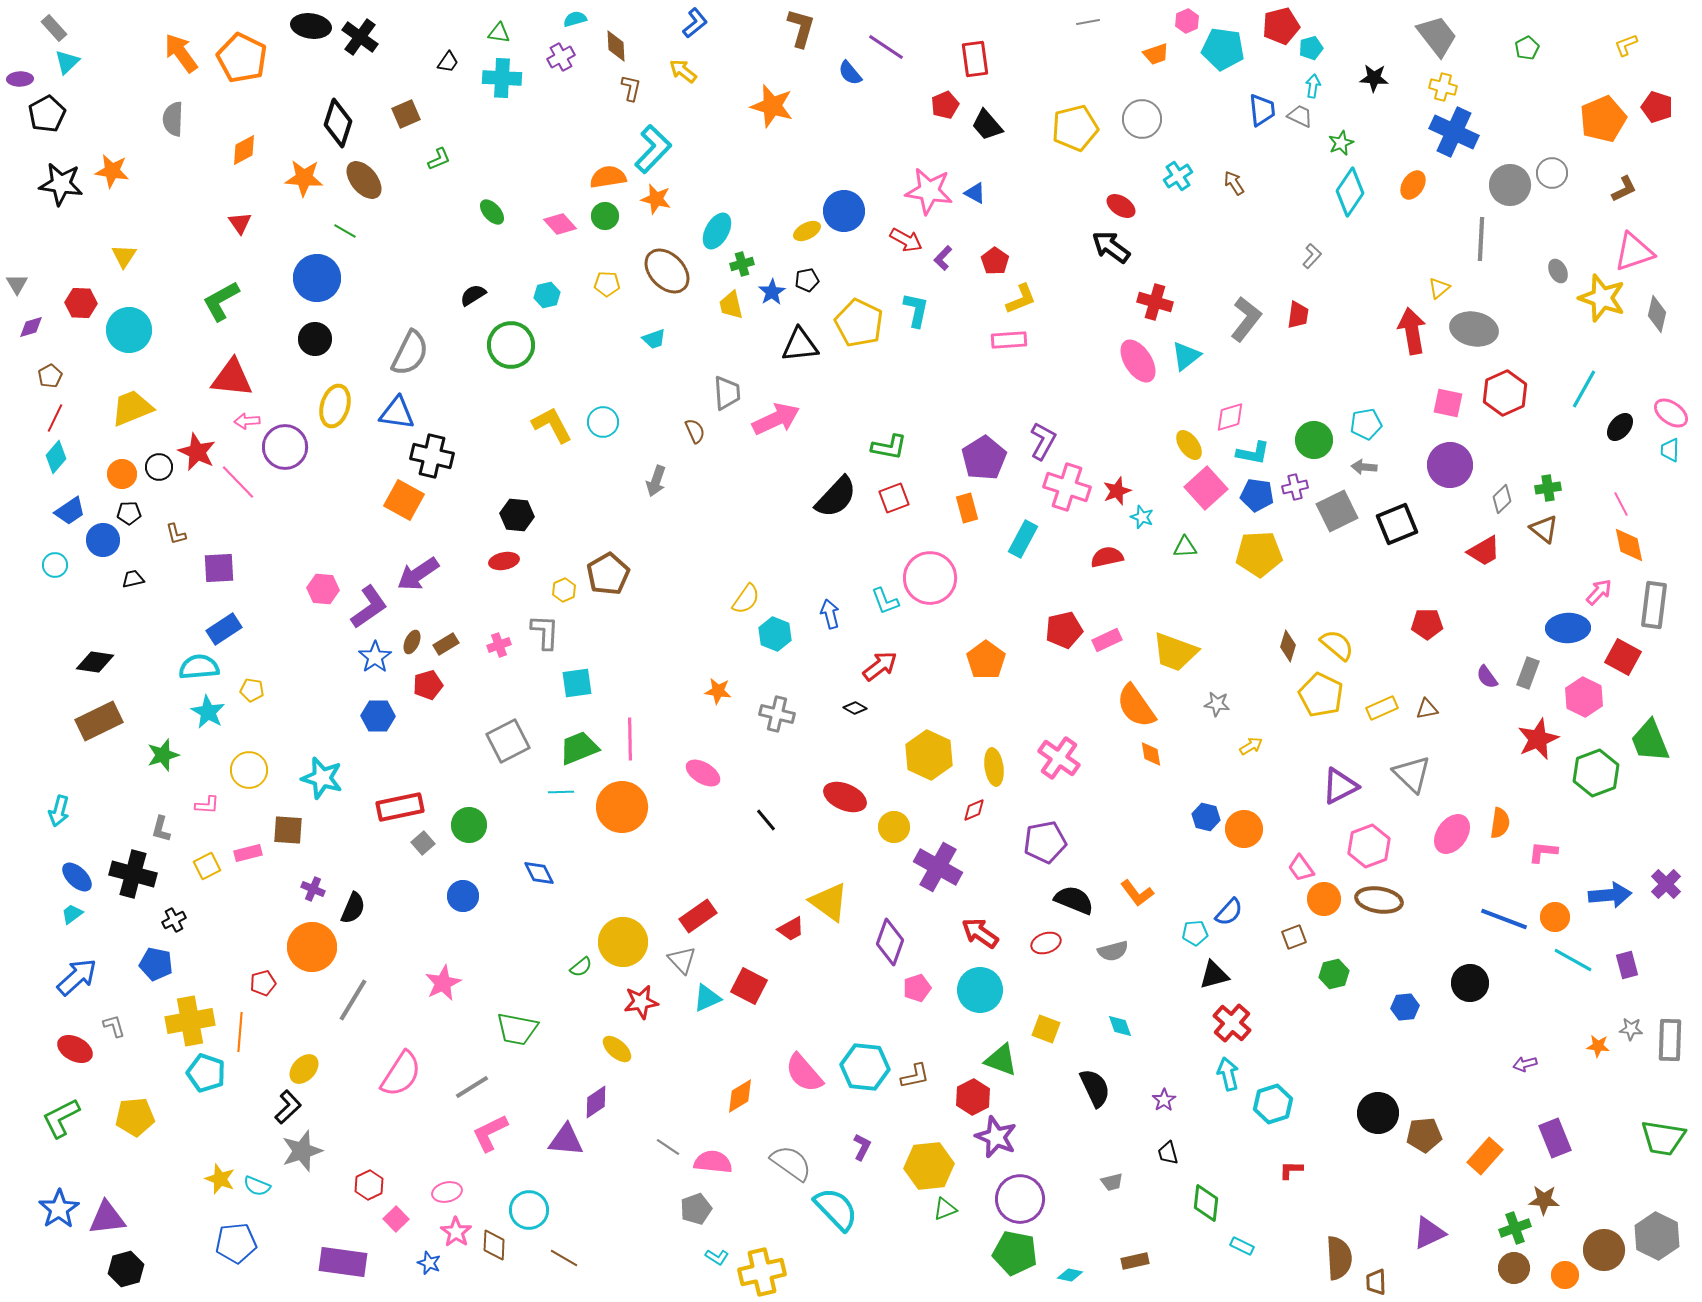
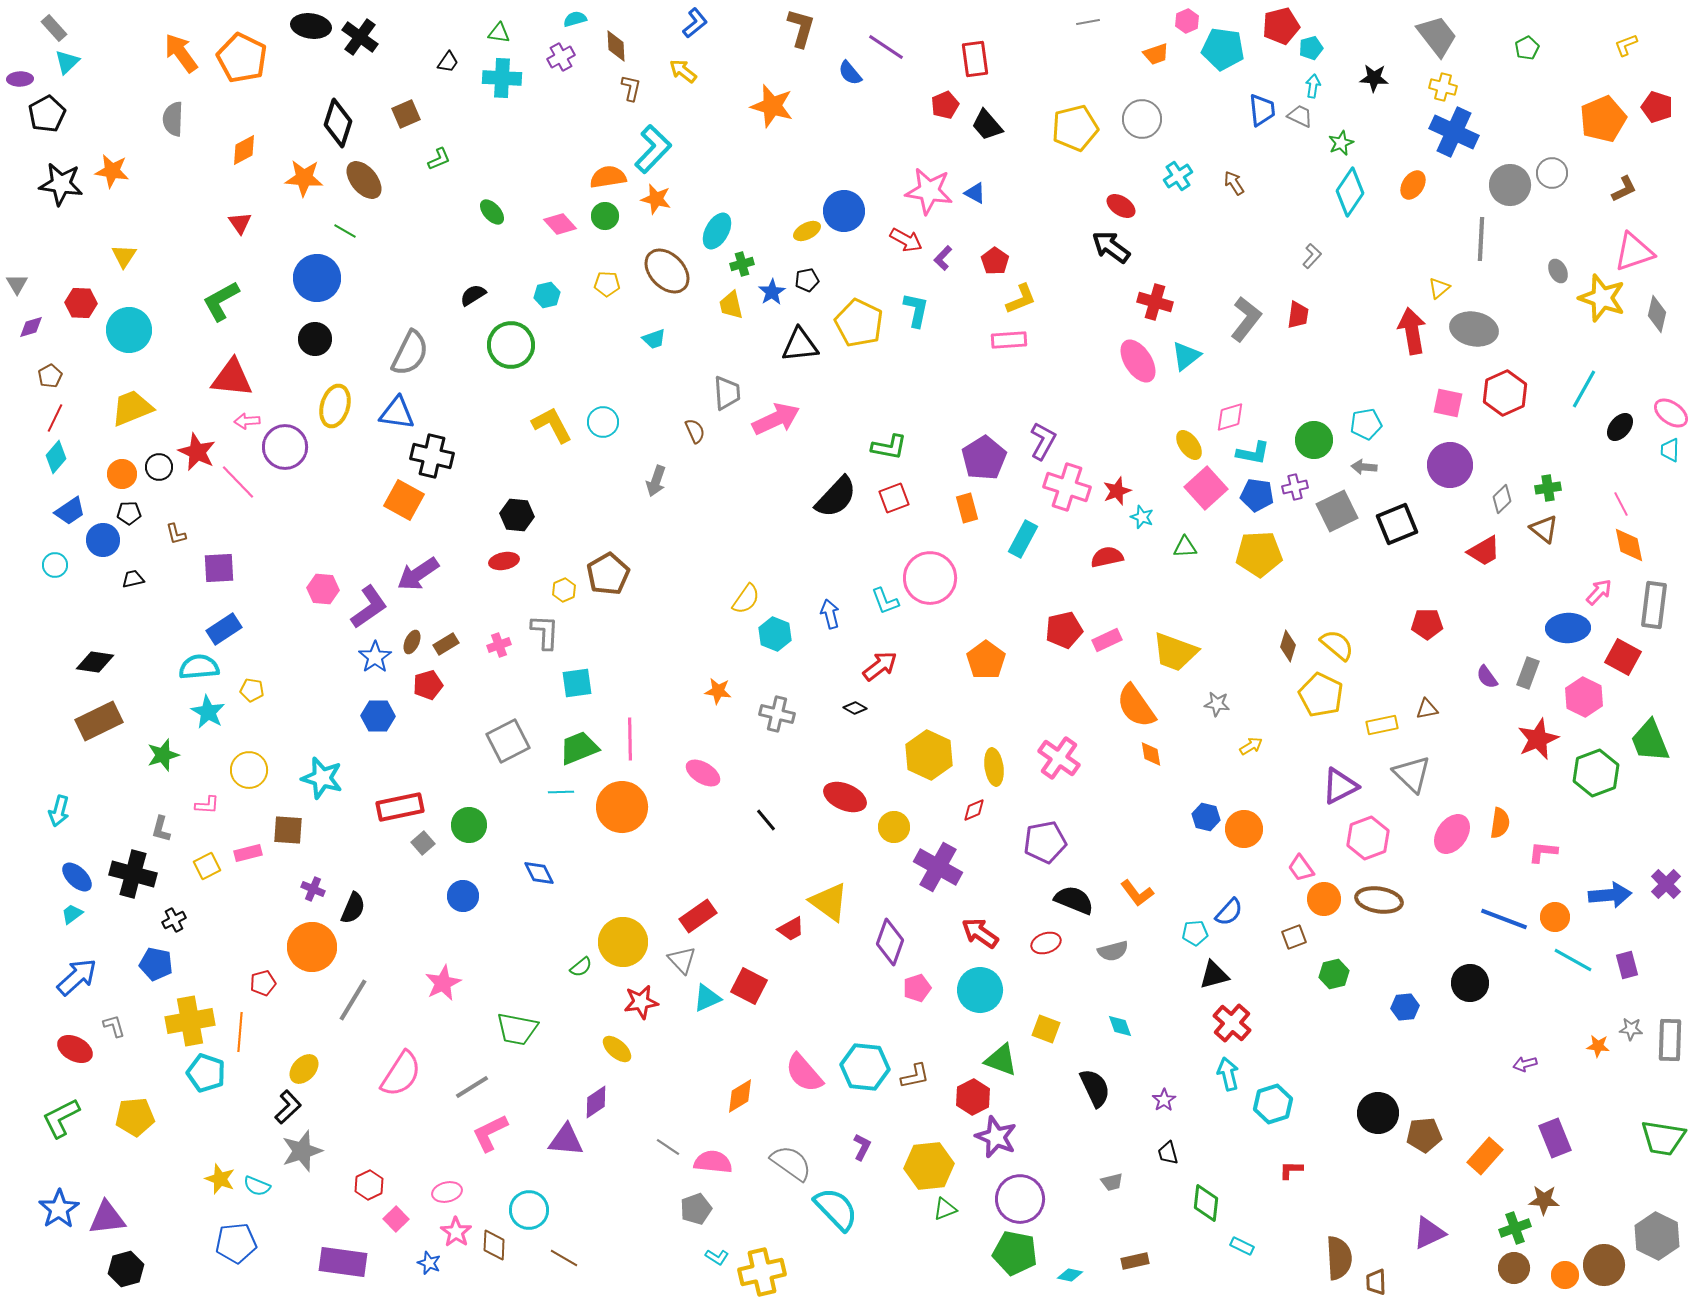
yellow rectangle at (1382, 708): moved 17 px down; rotated 12 degrees clockwise
pink hexagon at (1369, 846): moved 1 px left, 8 px up
brown circle at (1604, 1250): moved 15 px down
